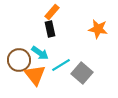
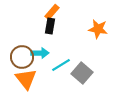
black rectangle: moved 3 px up; rotated 21 degrees clockwise
cyan arrow: rotated 36 degrees counterclockwise
brown circle: moved 3 px right, 3 px up
orange triangle: moved 9 px left, 4 px down
